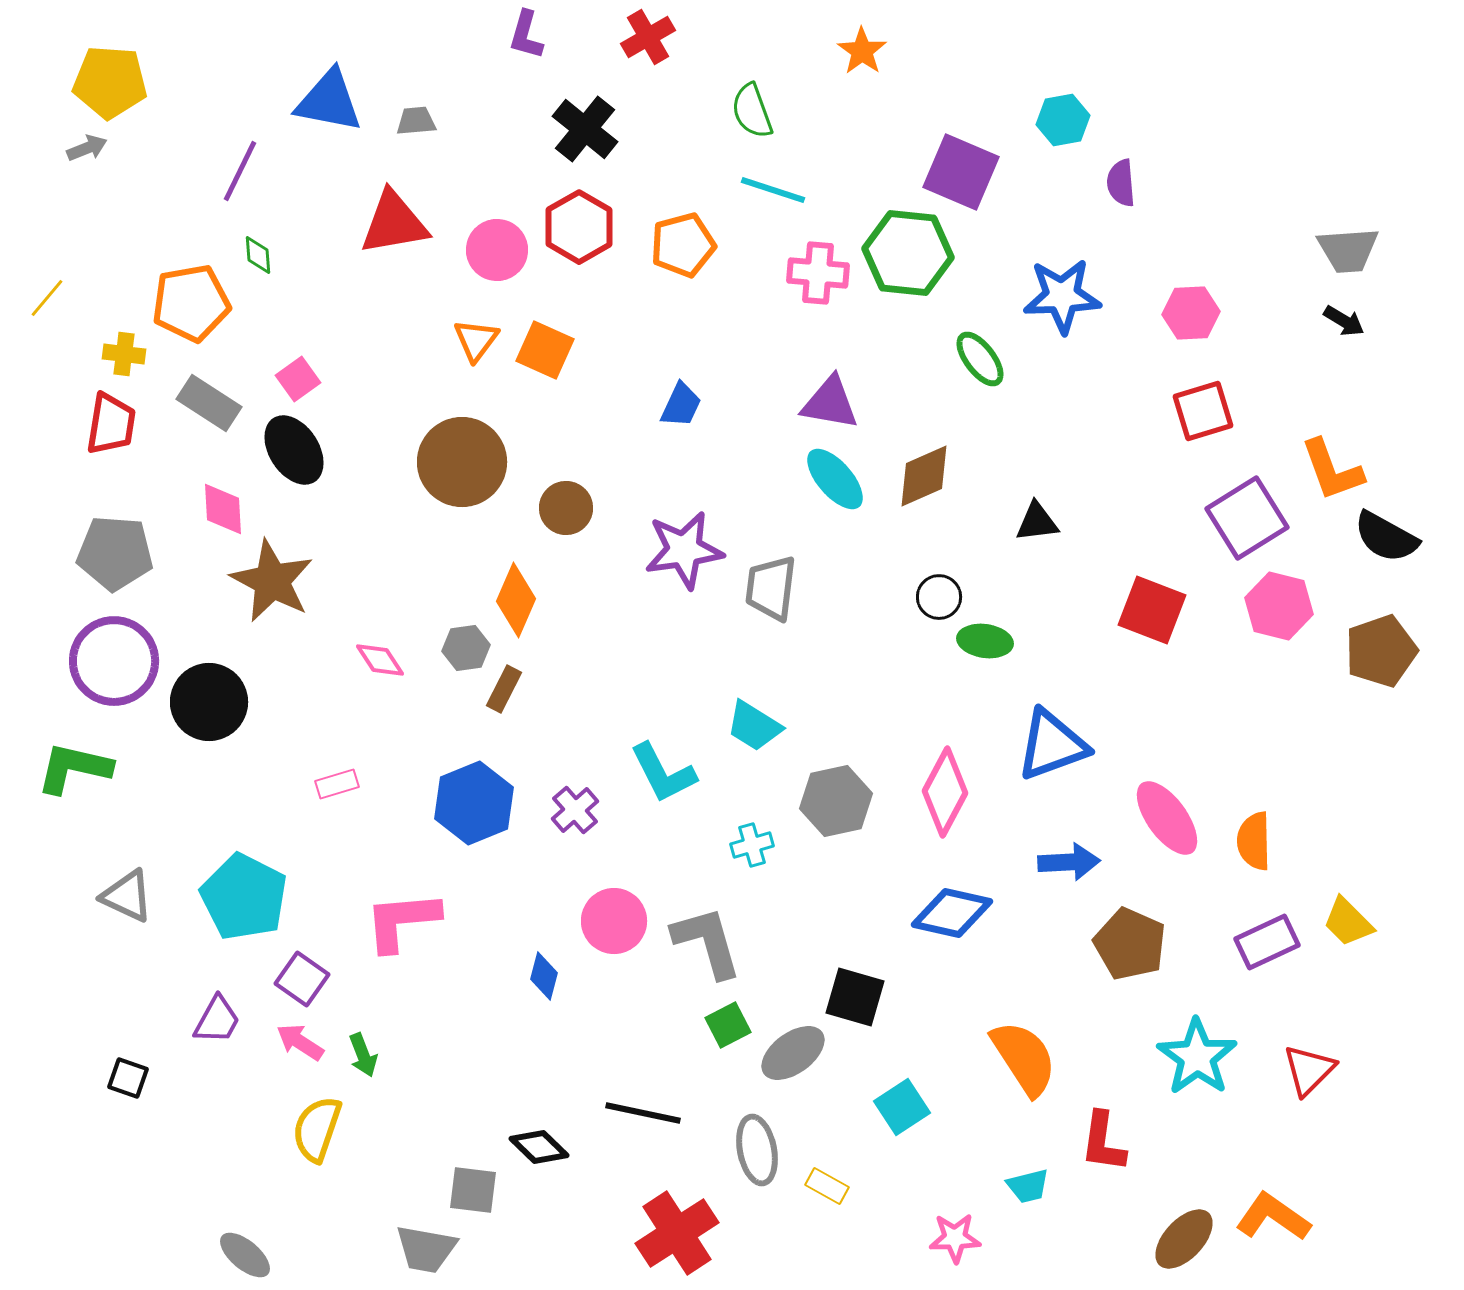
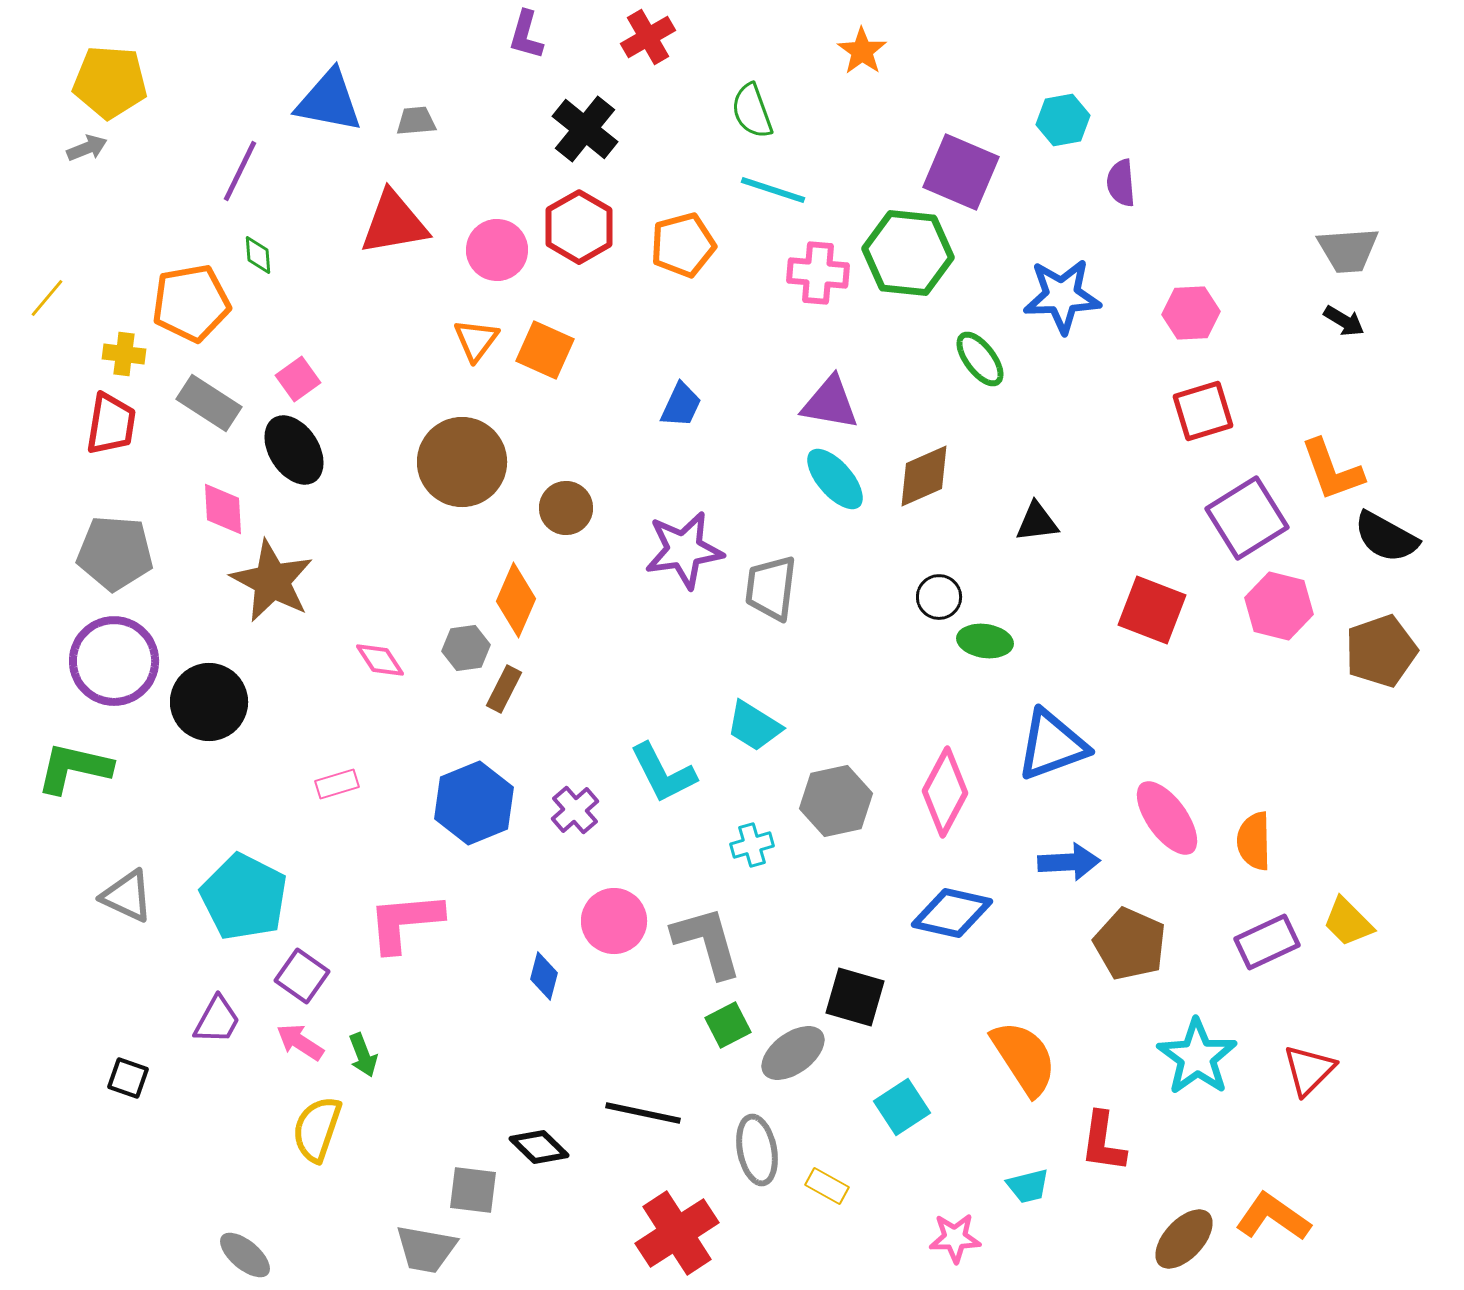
pink L-shape at (402, 921): moved 3 px right, 1 px down
purple square at (302, 979): moved 3 px up
